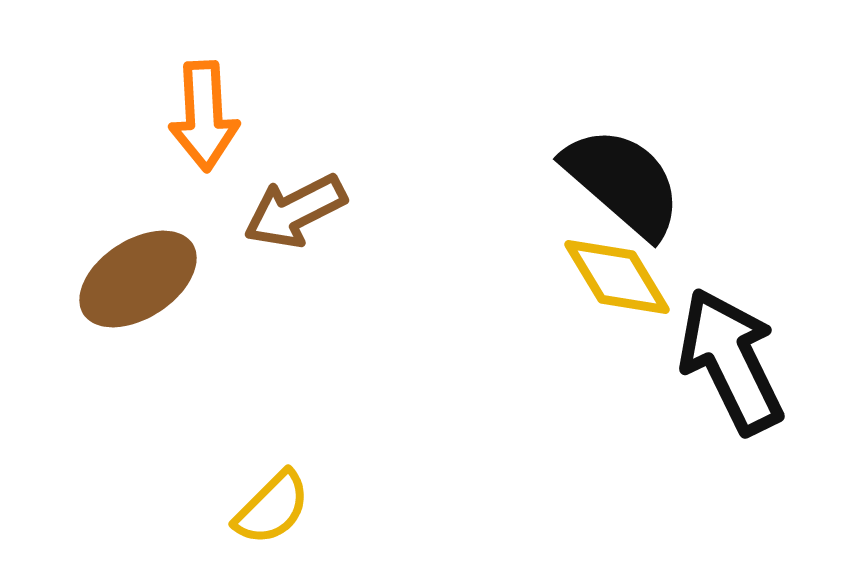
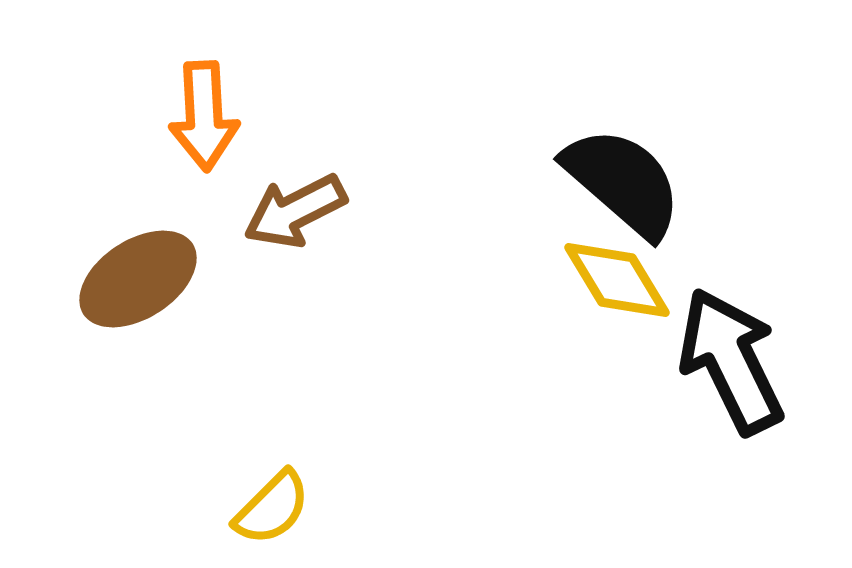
yellow diamond: moved 3 px down
